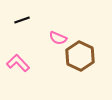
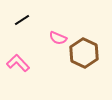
black line: rotated 14 degrees counterclockwise
brown hexagon: moved 4 px right, 3 px up
